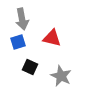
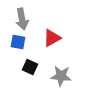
red triangle: rotated 42 degrees counterclockwise
blue square: rotated 28 degrees clockwise
gray star: rotated 20 degrees counterclockwise
